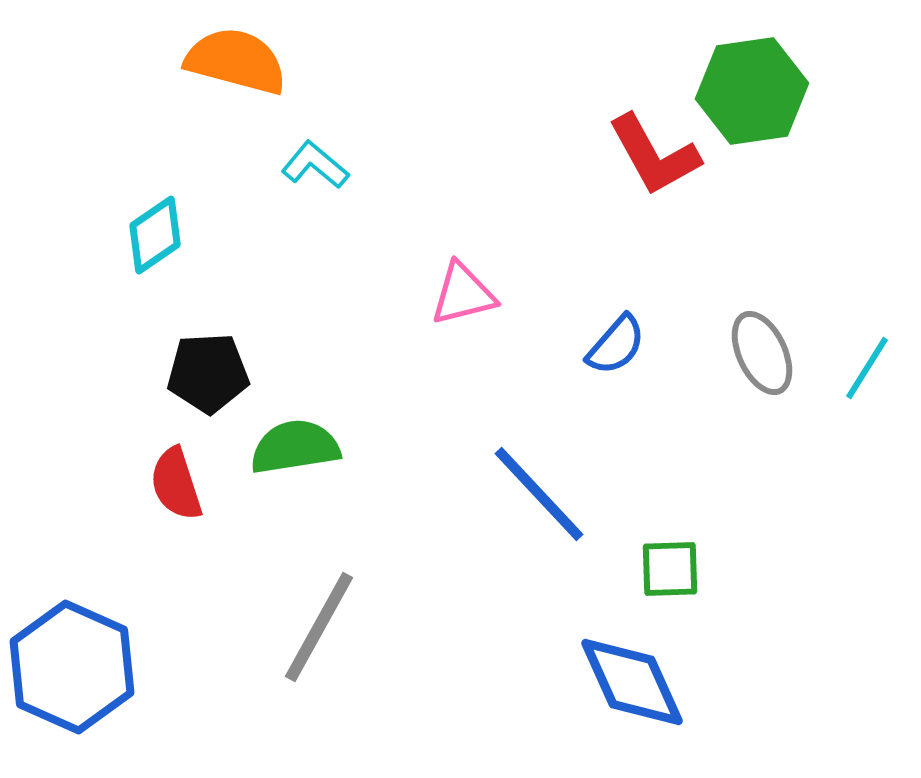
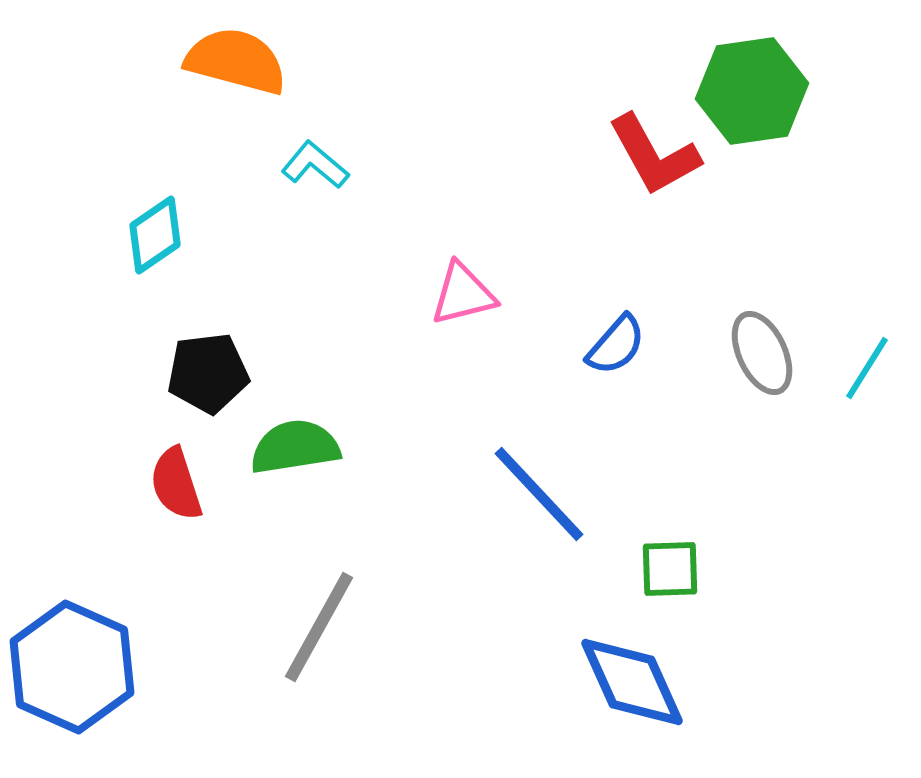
black pentagon: rotated 4 degrees counterclockwise
